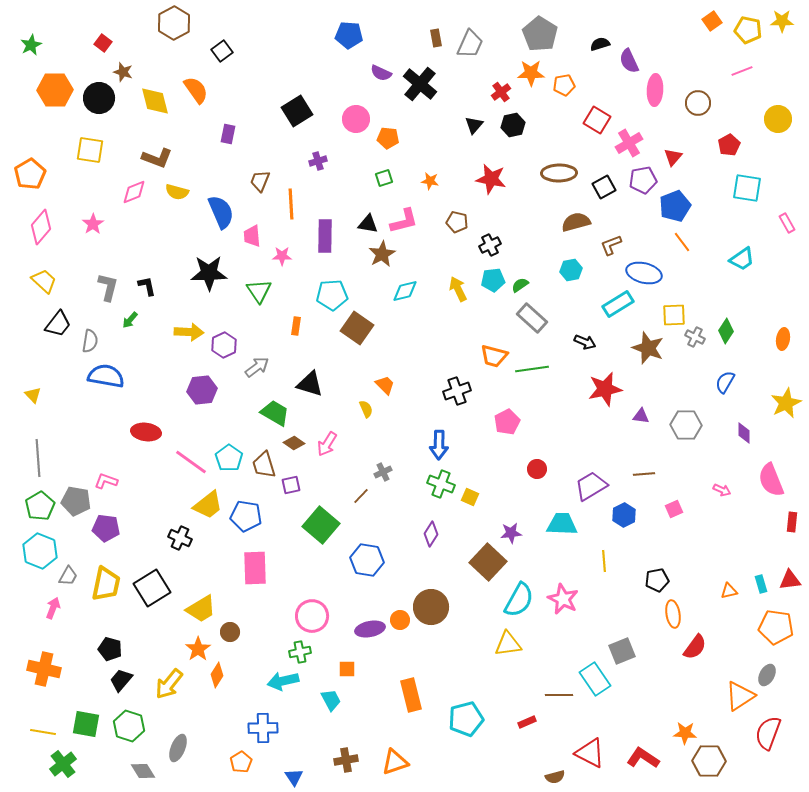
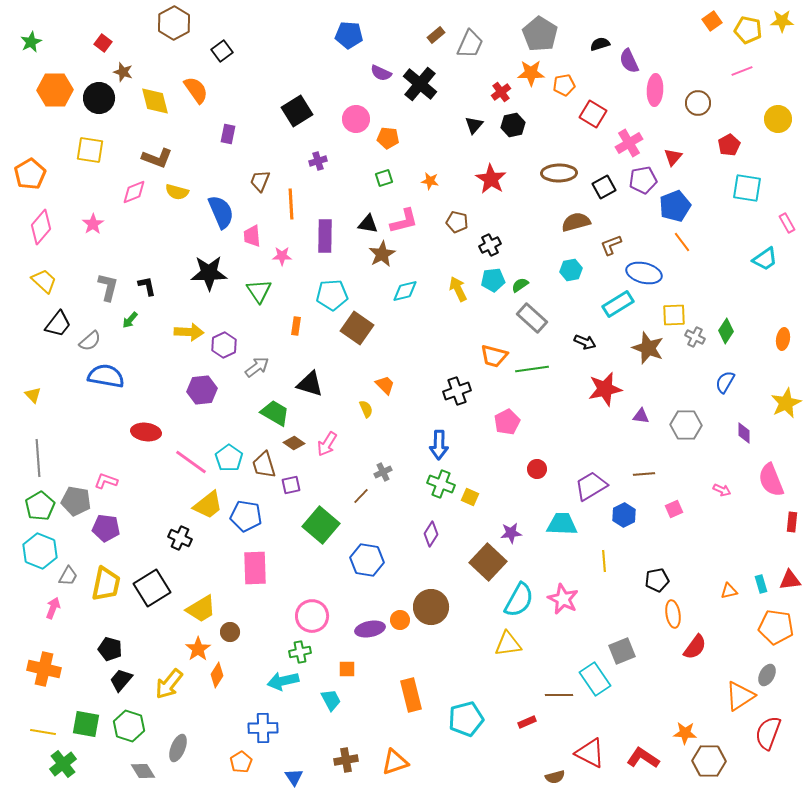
brown rectangle at (436, 38): moved 3 px up; rotated 60 degrees clockwise
green star at (31, 45): moved 3 px up
red square at (597, 120): moved 4 px left, 6 px up
red star at (491, 179): rotated 20 degrees clockwise
cyan trapezoid at (742, 259): moved 23 px right
gray semicircle at (90, 341): rotated 40 degrees clockwise
